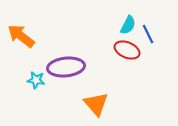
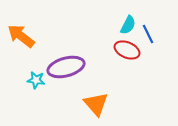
purple ellipse: rotated 9 degrees counterclockwise
